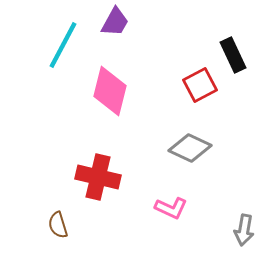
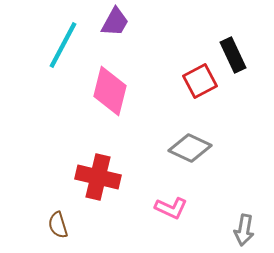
red square: moved 4 px up
